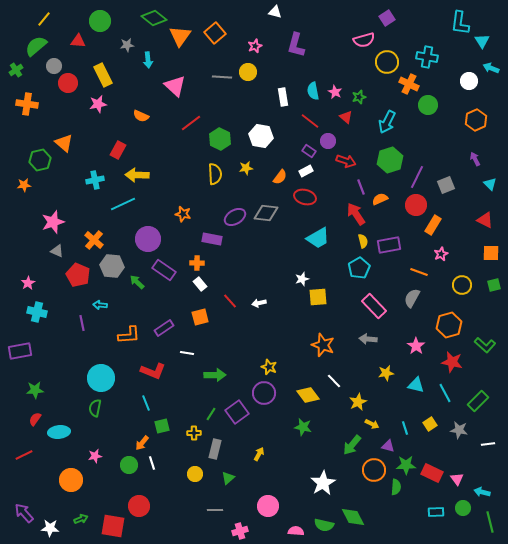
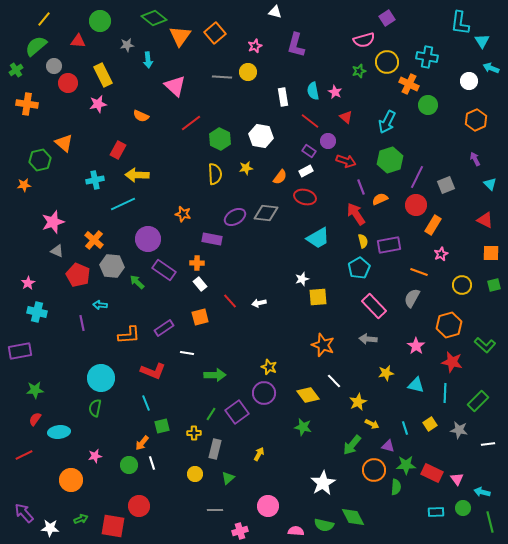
green star at (359, 97): moved 26 px up
cyan line at (445, 393): rotated 30 degrees clockwise
